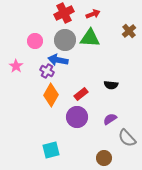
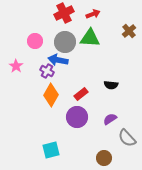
gray circle: moved 2 px down
